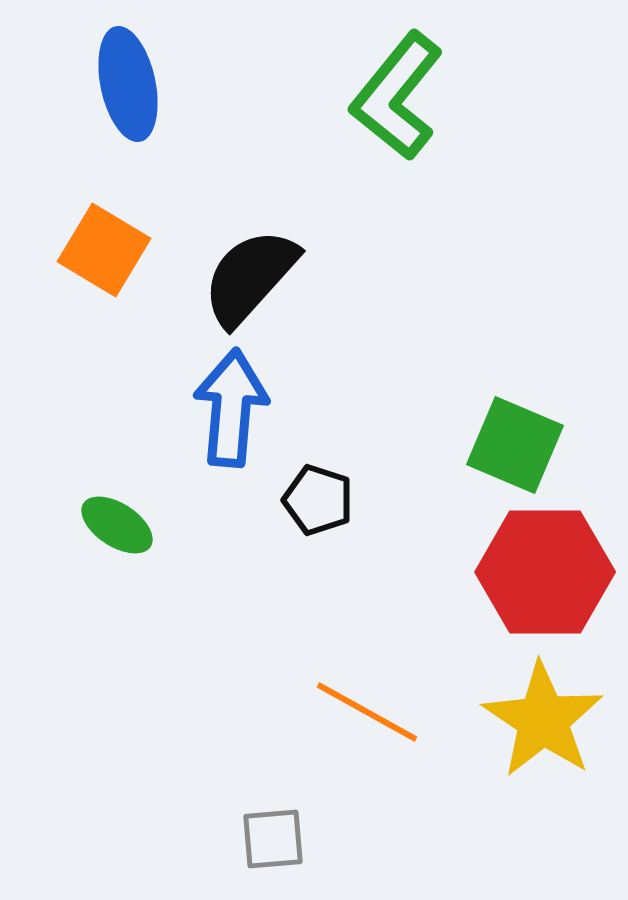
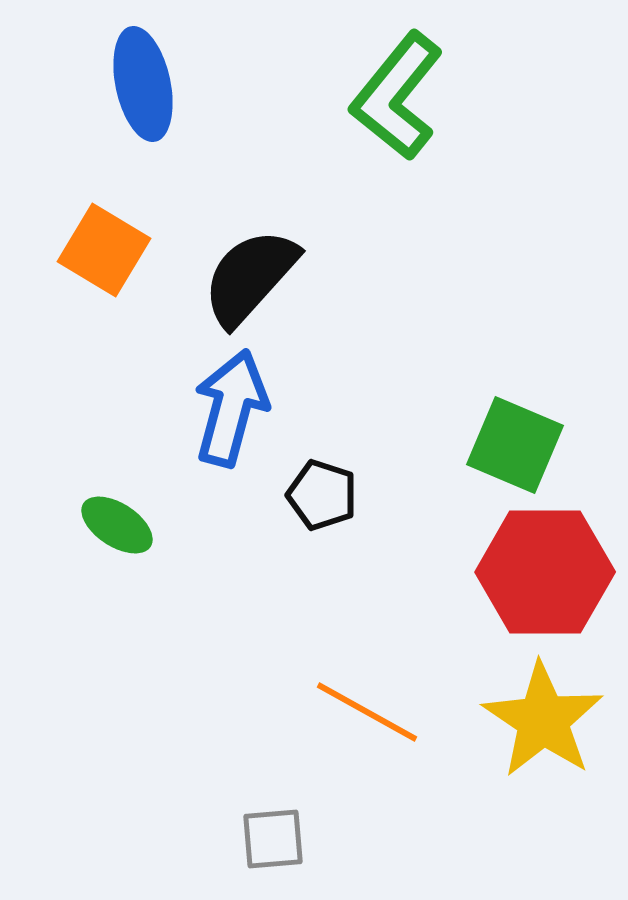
blue ellipse: moved 15 px right
blue arrow: rotated 10 degrees clockwise
black pentagon: moved 4 px right, 5 px up
